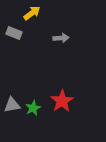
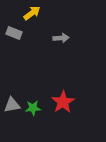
red star: moved 1 px right, 1 px down
green star: rotated 21 degrees clockwise
